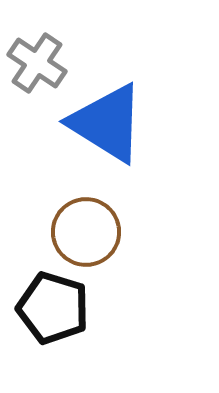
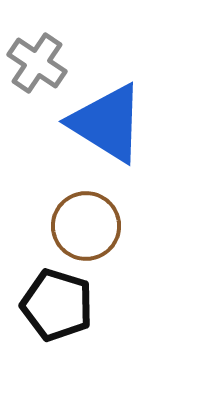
brown circle: moved 6 px up
black pentagon: moved 4 px right, 3 px up
